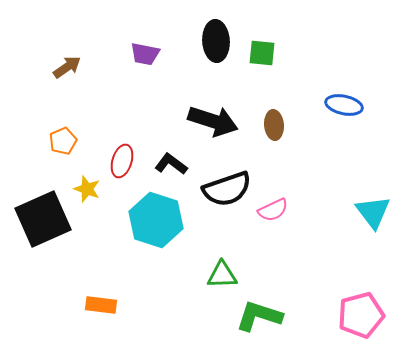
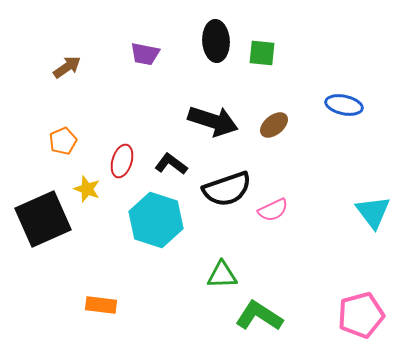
brown ellipse: rotated 56 degrees clockwise
green L-shape: rotated 15 degrees clockwise
